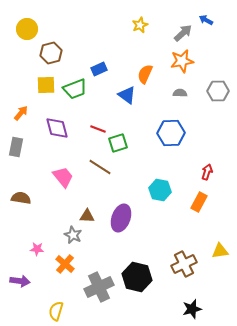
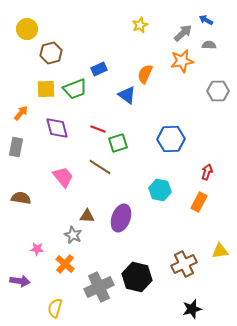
yellow square: moved 4 px down
gray semicircle: moved 29 px right, 48 px up
blue hexagon: moved 6 px down
yellow semicircle: moved 1 px left, 3 px up
